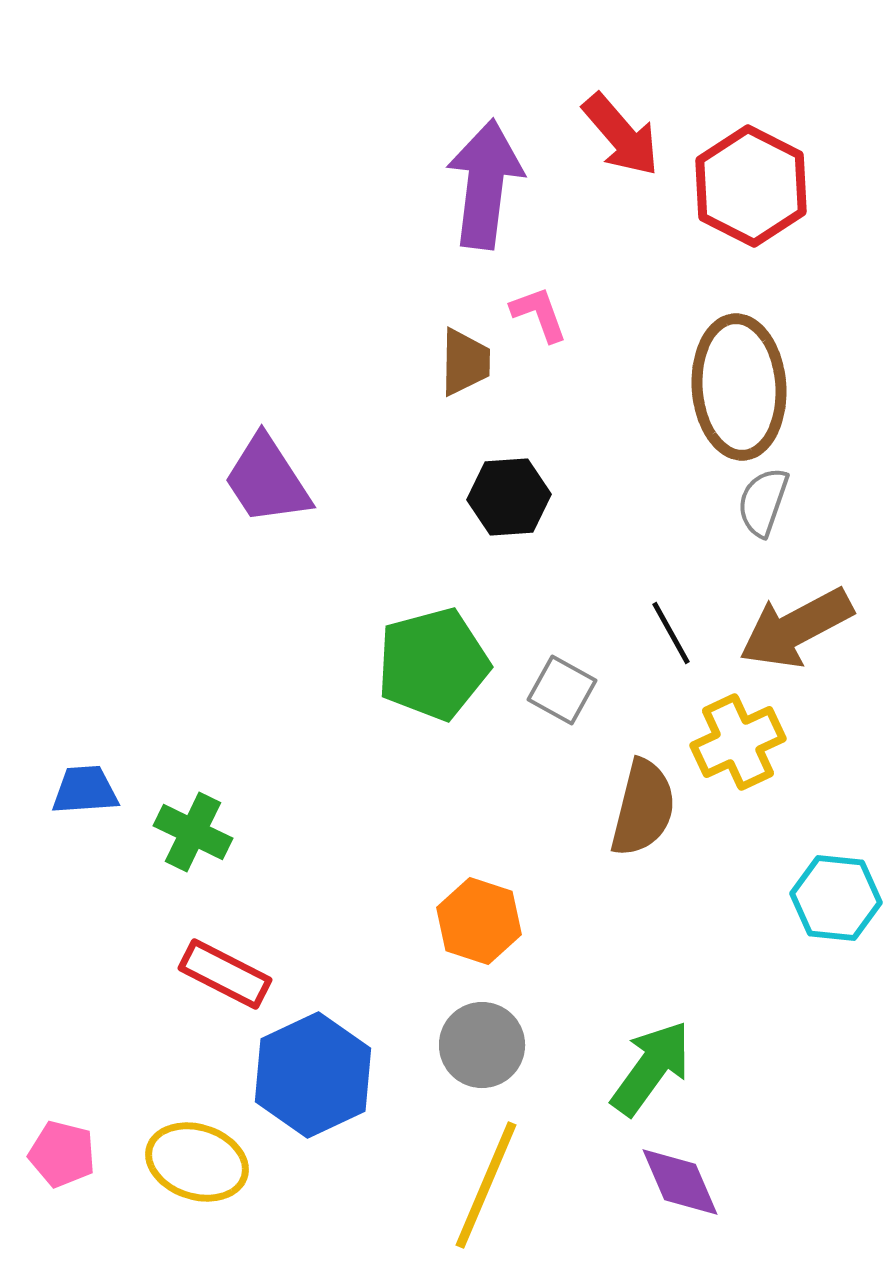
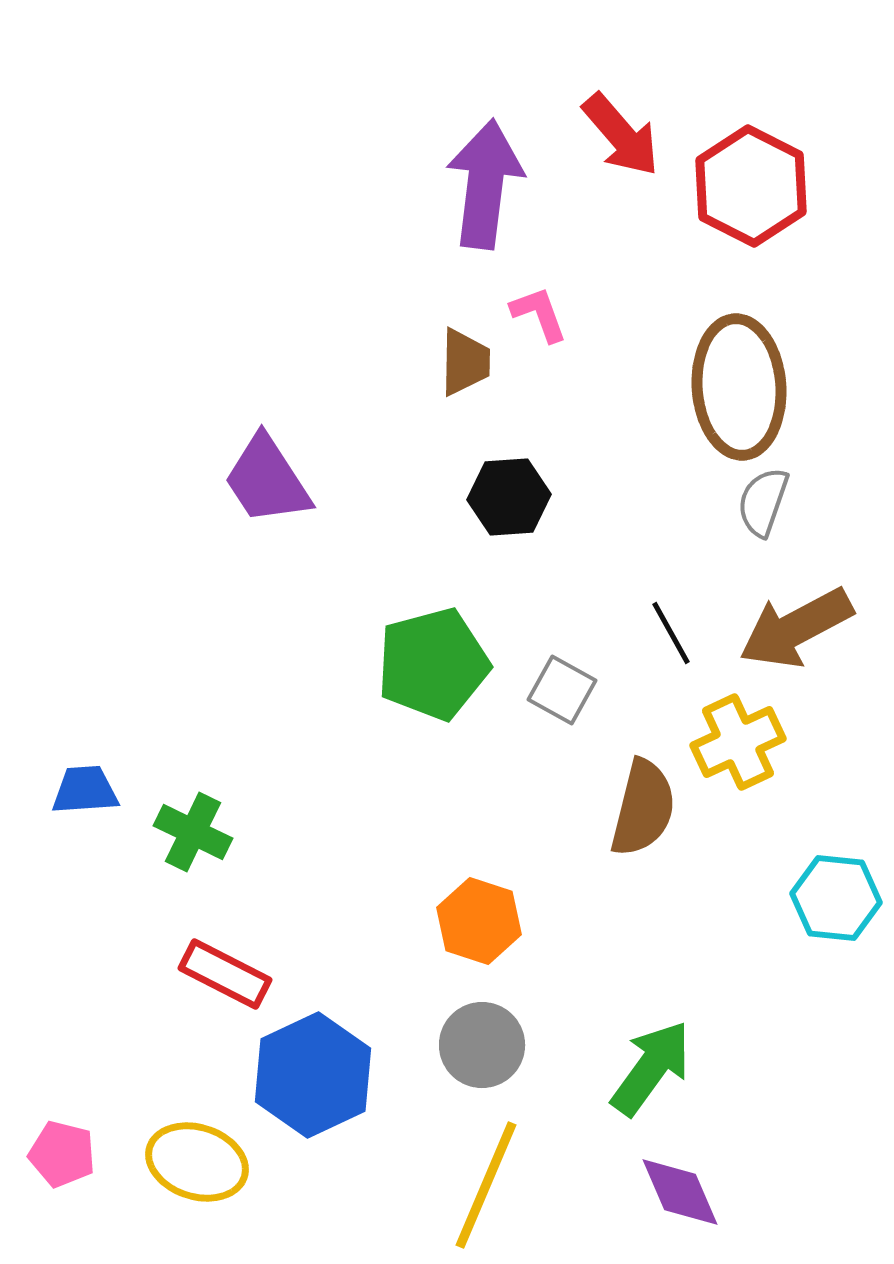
purple diamond: moved 10 px down
